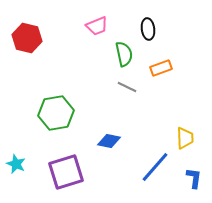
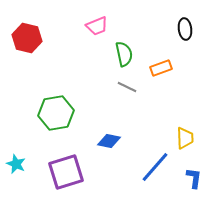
black ellipse: moved 37 px right
